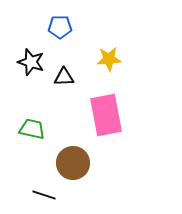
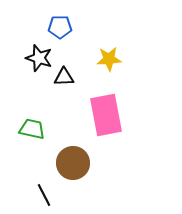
black star: moved 8 px right, 4 px up
black line: rotated 45 degrees clockwise
